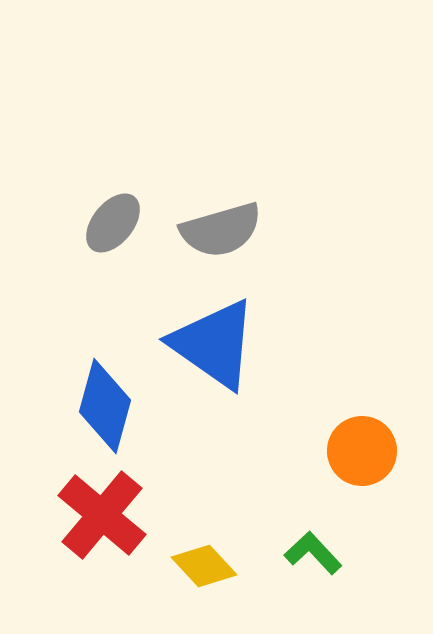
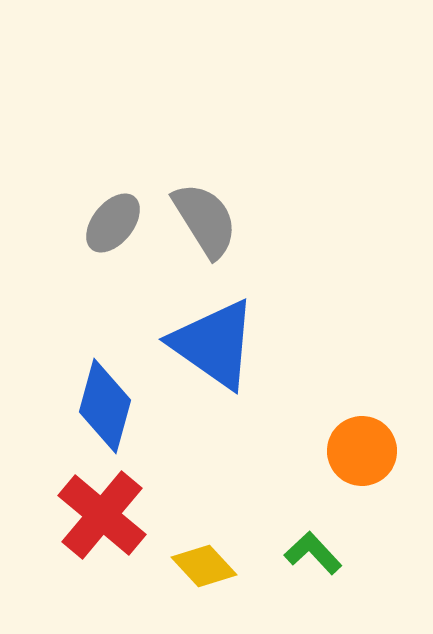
gray semicircle: moved 16 px left, 10 px up; rotated 106 degrees counterclockwise
